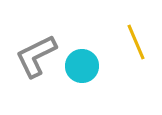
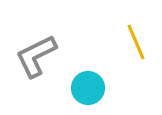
cyan circle: moved 6 px right, 22 px down
